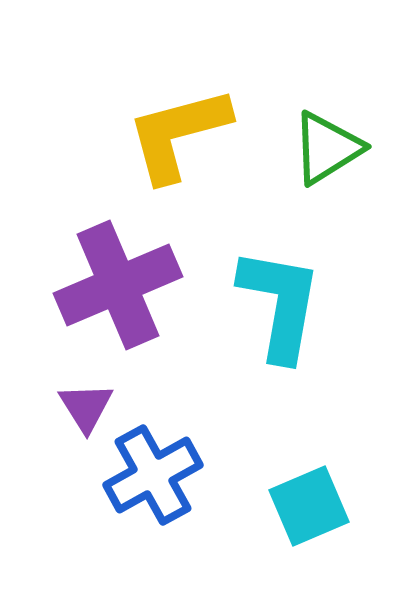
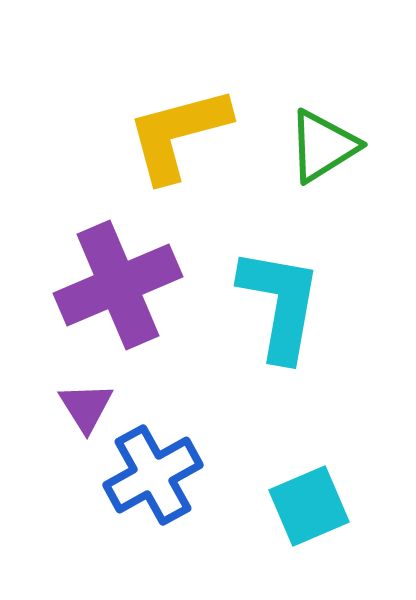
green triangle: moved 4 px left, 2 px up
